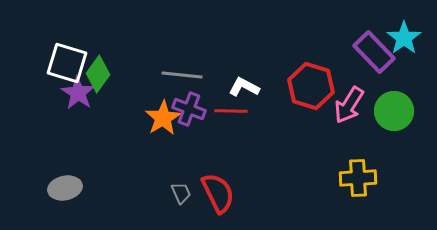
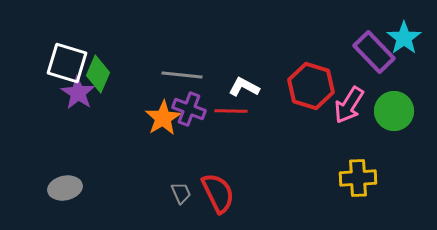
green diamond: rotated 12 degrees counterclockwise
